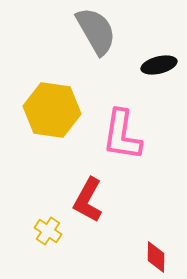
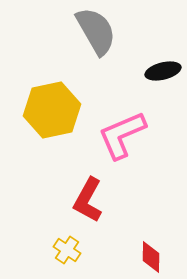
black ellipse: moved 4 px right, 6 px down
yellow hexagon: rotated 20 degrees counterclockwise
pink L-shape: rotated 58 degrees clockwise
yellow cross: moved 19 px right, 19 px down
red diamond: moved 5 px left
